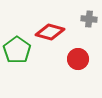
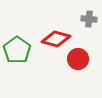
red diamond: moved 6 px right, 7 px down
